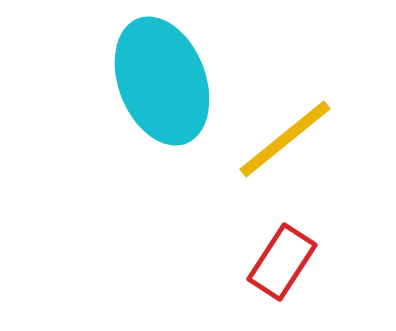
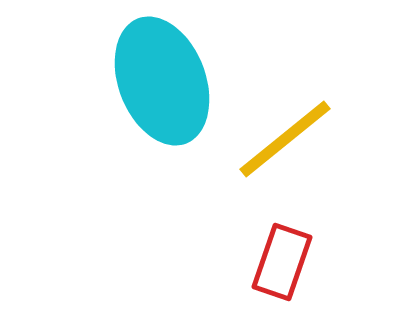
red rectangle: rotated 14 degrees counterclockwise
